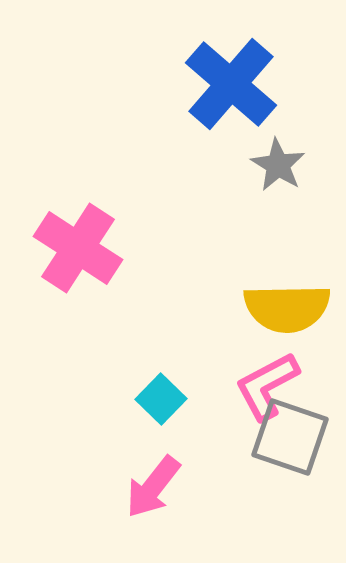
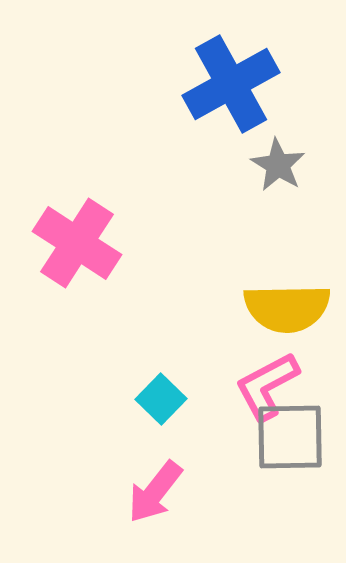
blue cross: rotated 20 degrees clockwise
pink cross: moved 1 px left, 5 px up
gray square: rotated 20 degrees counterclockwise
pink arrow: moved 2 px right, 5 px down
